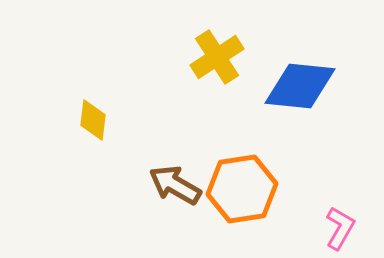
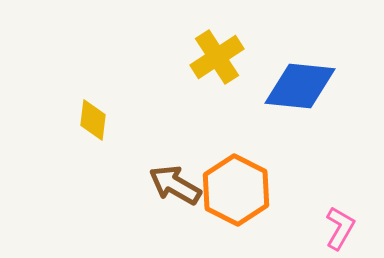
orange hexagon: moved 6 px left, 1 px down; rotated 24 degrees counterclockwise
